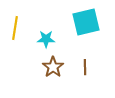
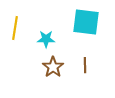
cyan square: rotated 20 degrees clockwise
brown line: moved 2 px up
